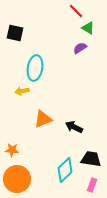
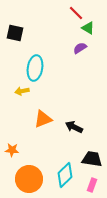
red line: moved 2 px down
black trapezoid: moved 1 px right
cyan diamond: moved 5 px down
orange circle: moved 12 px right
